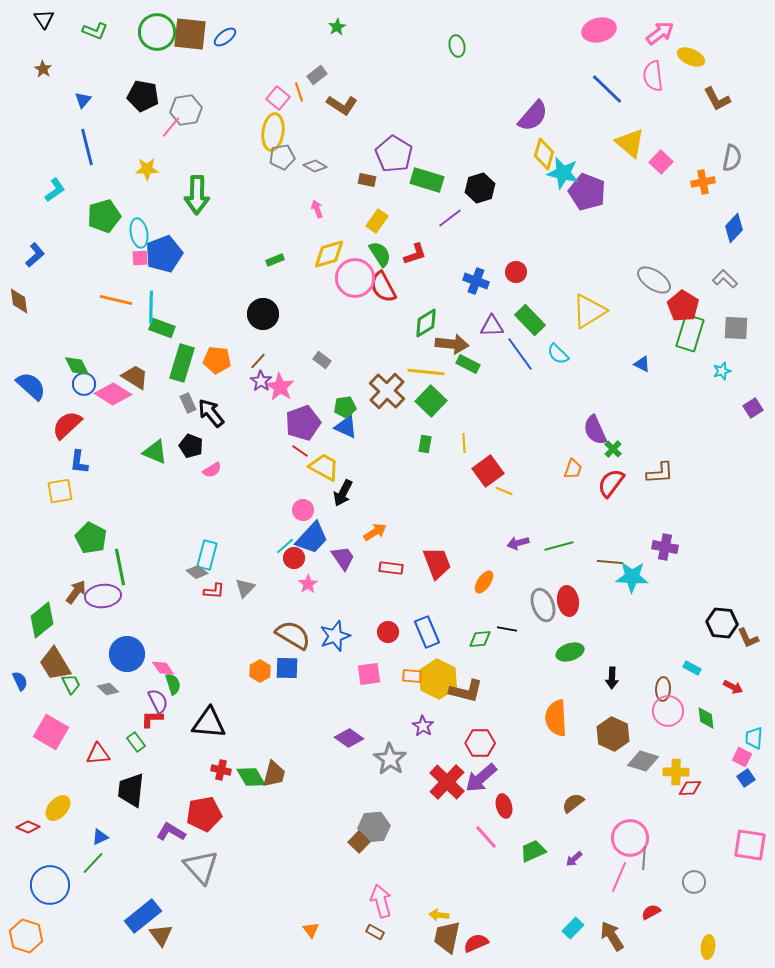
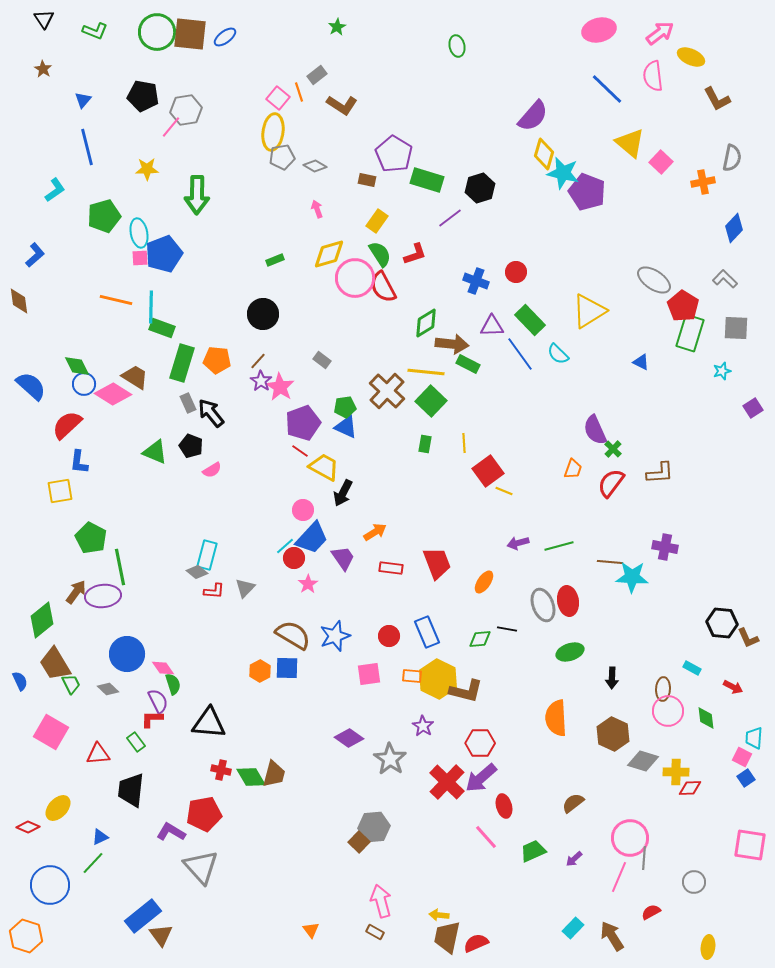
blue triangle at (642, 364): moved 1 px left, 2 px up
red circle at (388, 632): moved 1 px right, 4 px down
